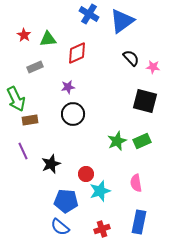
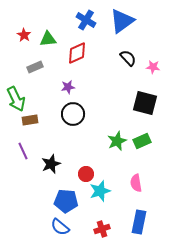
blue cross: moved 3 px left, 6 px down
black semicircle: moved 3 px left
black square: moved 2 px down
